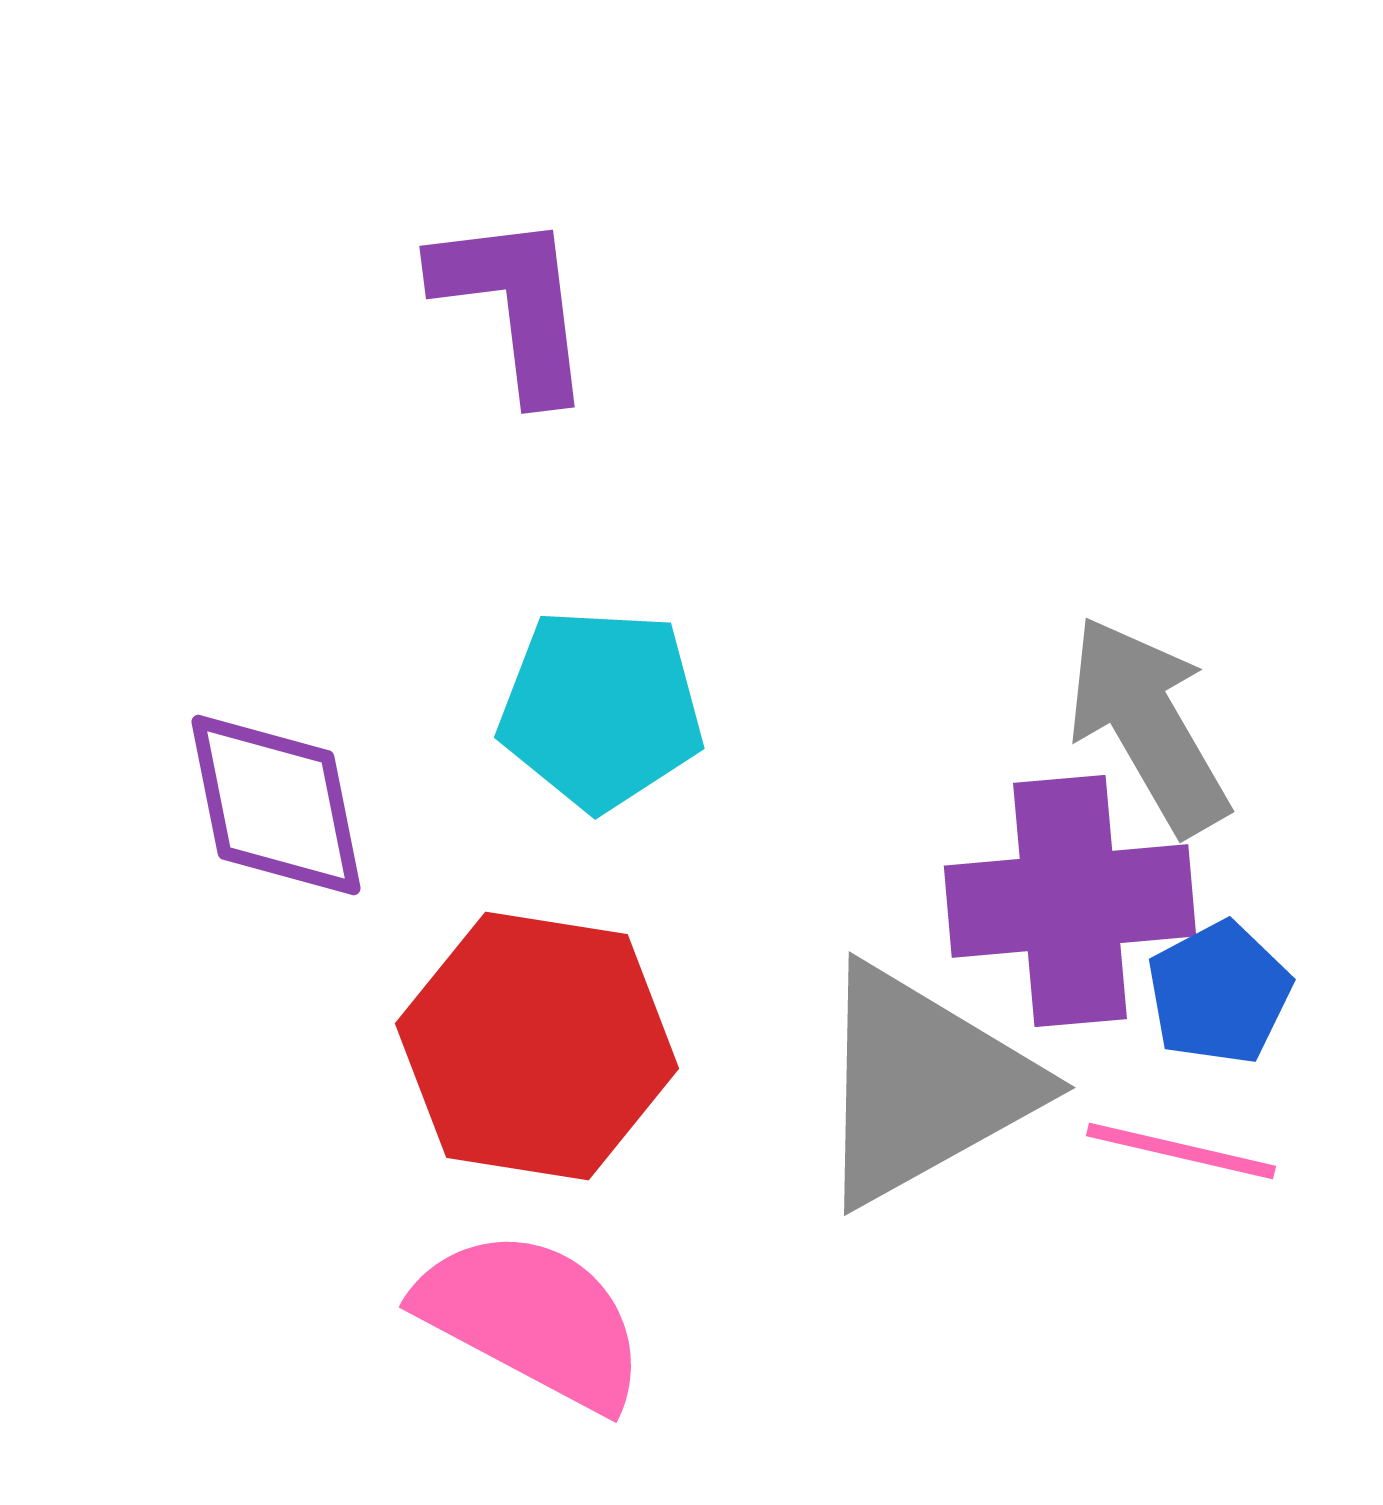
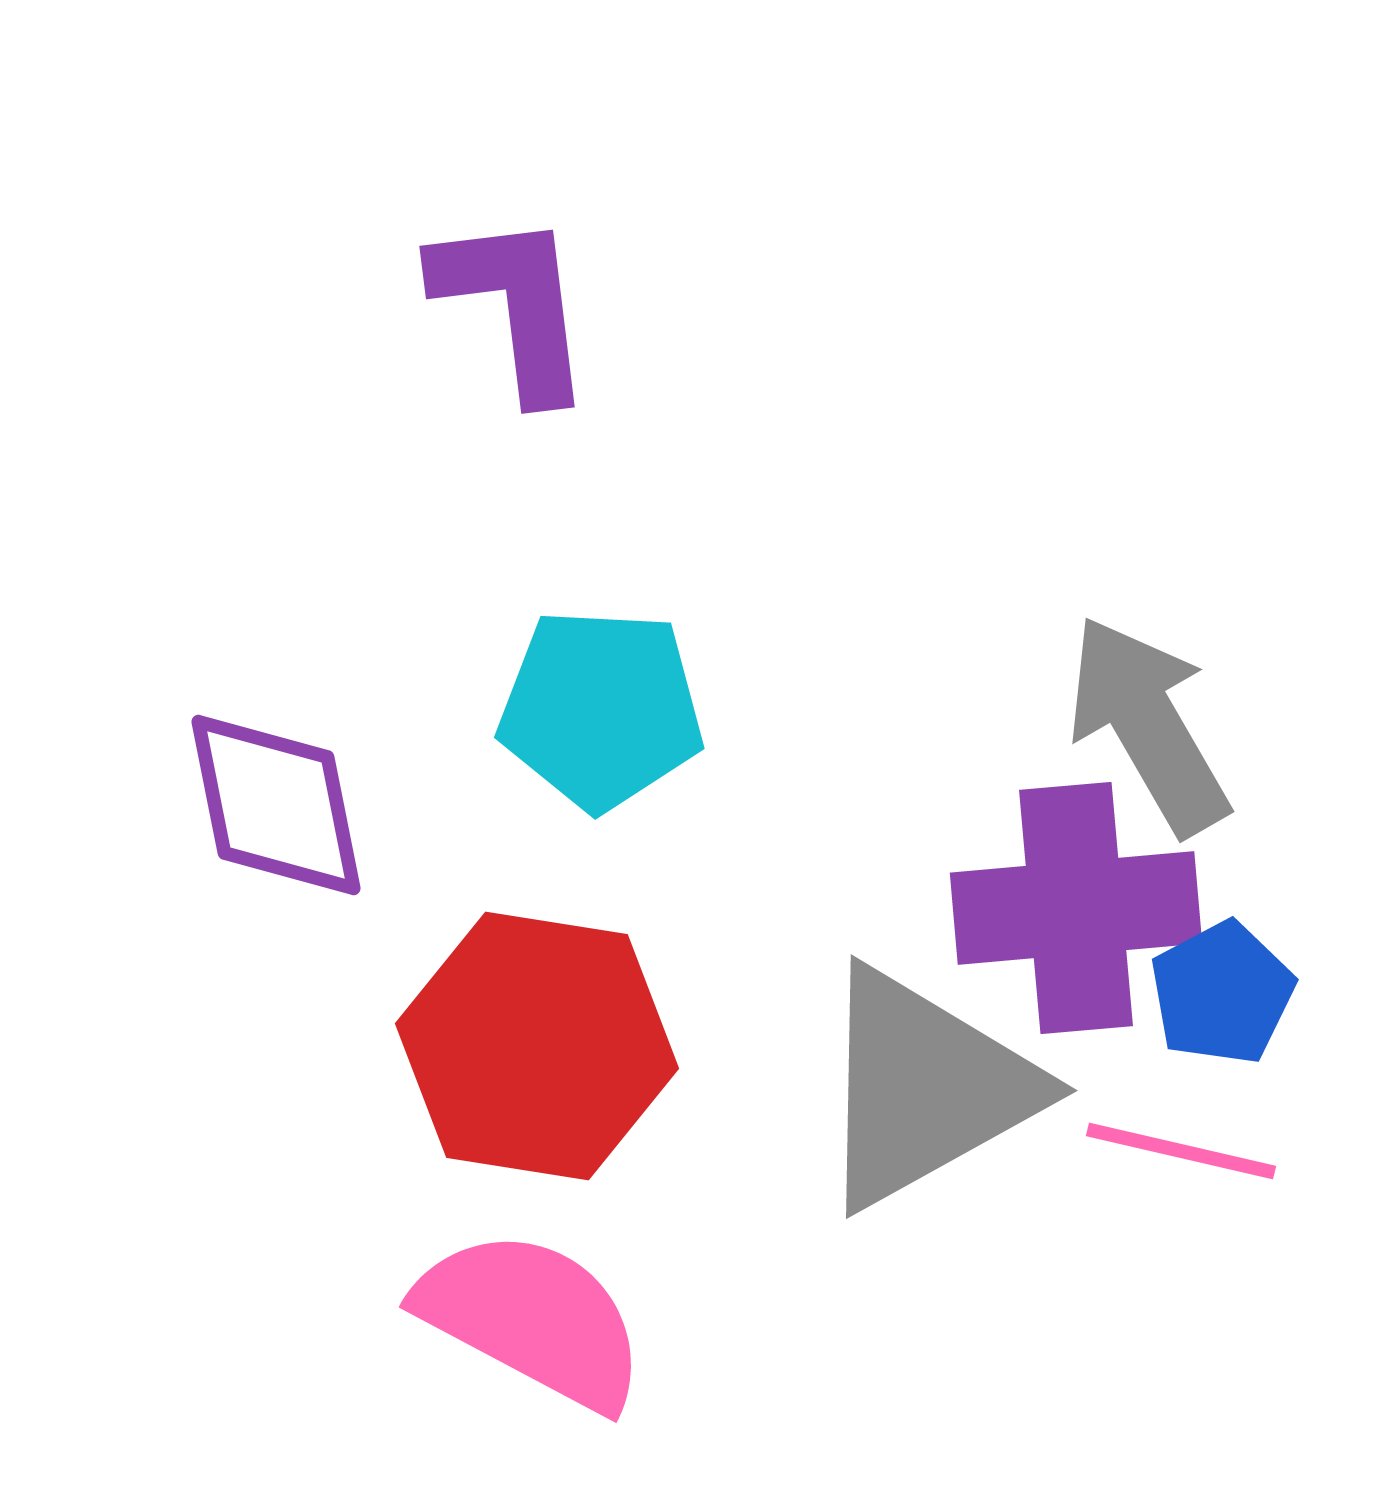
purple cross: moved 6 px right, 7 px down
blue pentagon: moved 3 px right
gray triangle: moved 2 px right, 3 px down
